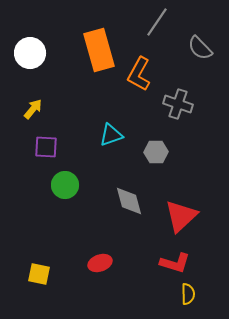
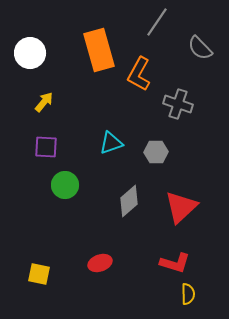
yellow arrow: moved 11 px right, 7 px up
cyan triangle: moved 8 px down
gray diamond: rotated 64 degrees clockwise
red triangle: moved 9 px up
